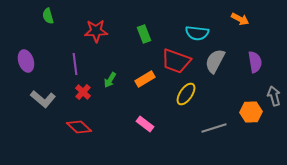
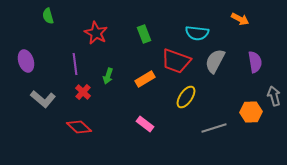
red star: moved 2 px down; rotated 30 degrees clockwise
green arrow: moved 2 px left, 4 px up; rotated 14 degrees counterclockwise
yellow ellipse: moved 3 px down
